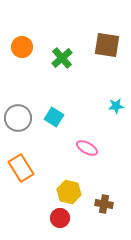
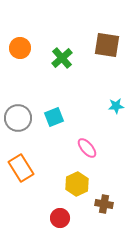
orange circle: moved 2 px left, 1 px down
cyan square: rotated 36 degrees clockwise
pink ellipse: rotated 20 degrees clockwise
yellow hexagon: moved 8 px right, 8 px up; rotated 20 degrees clockwise
